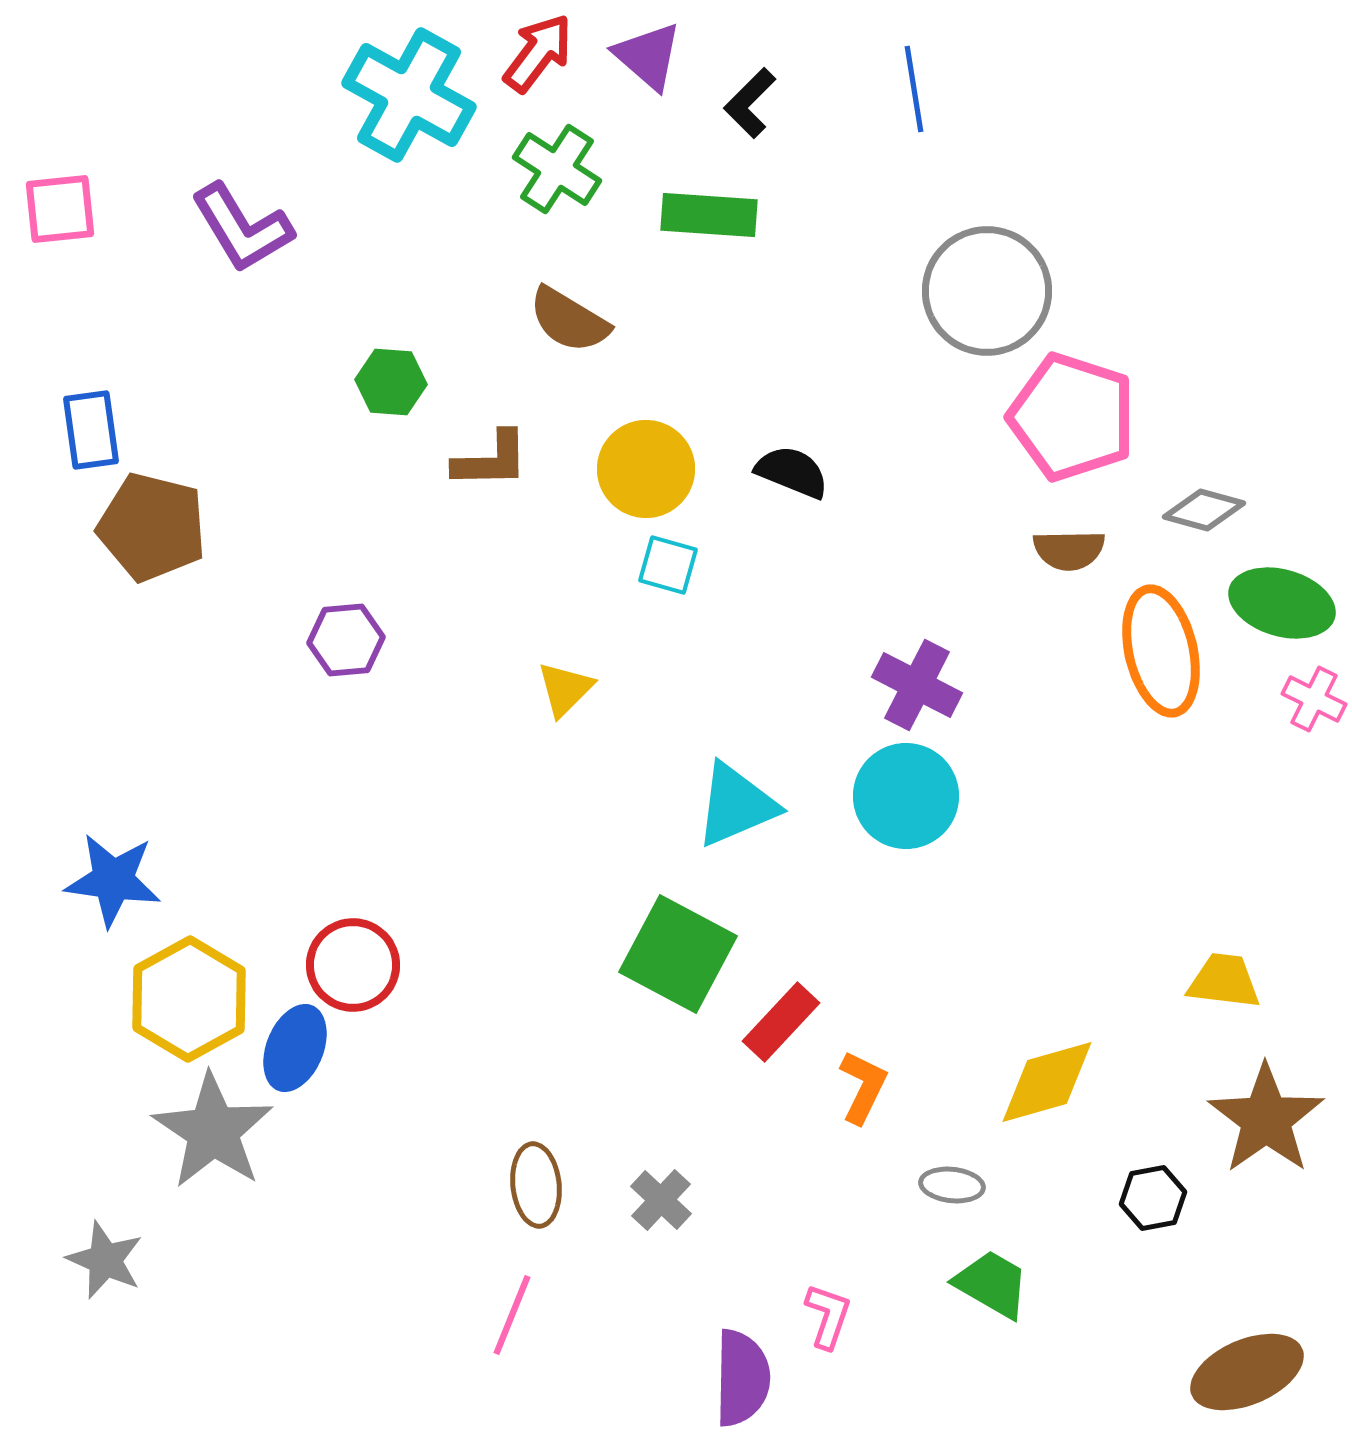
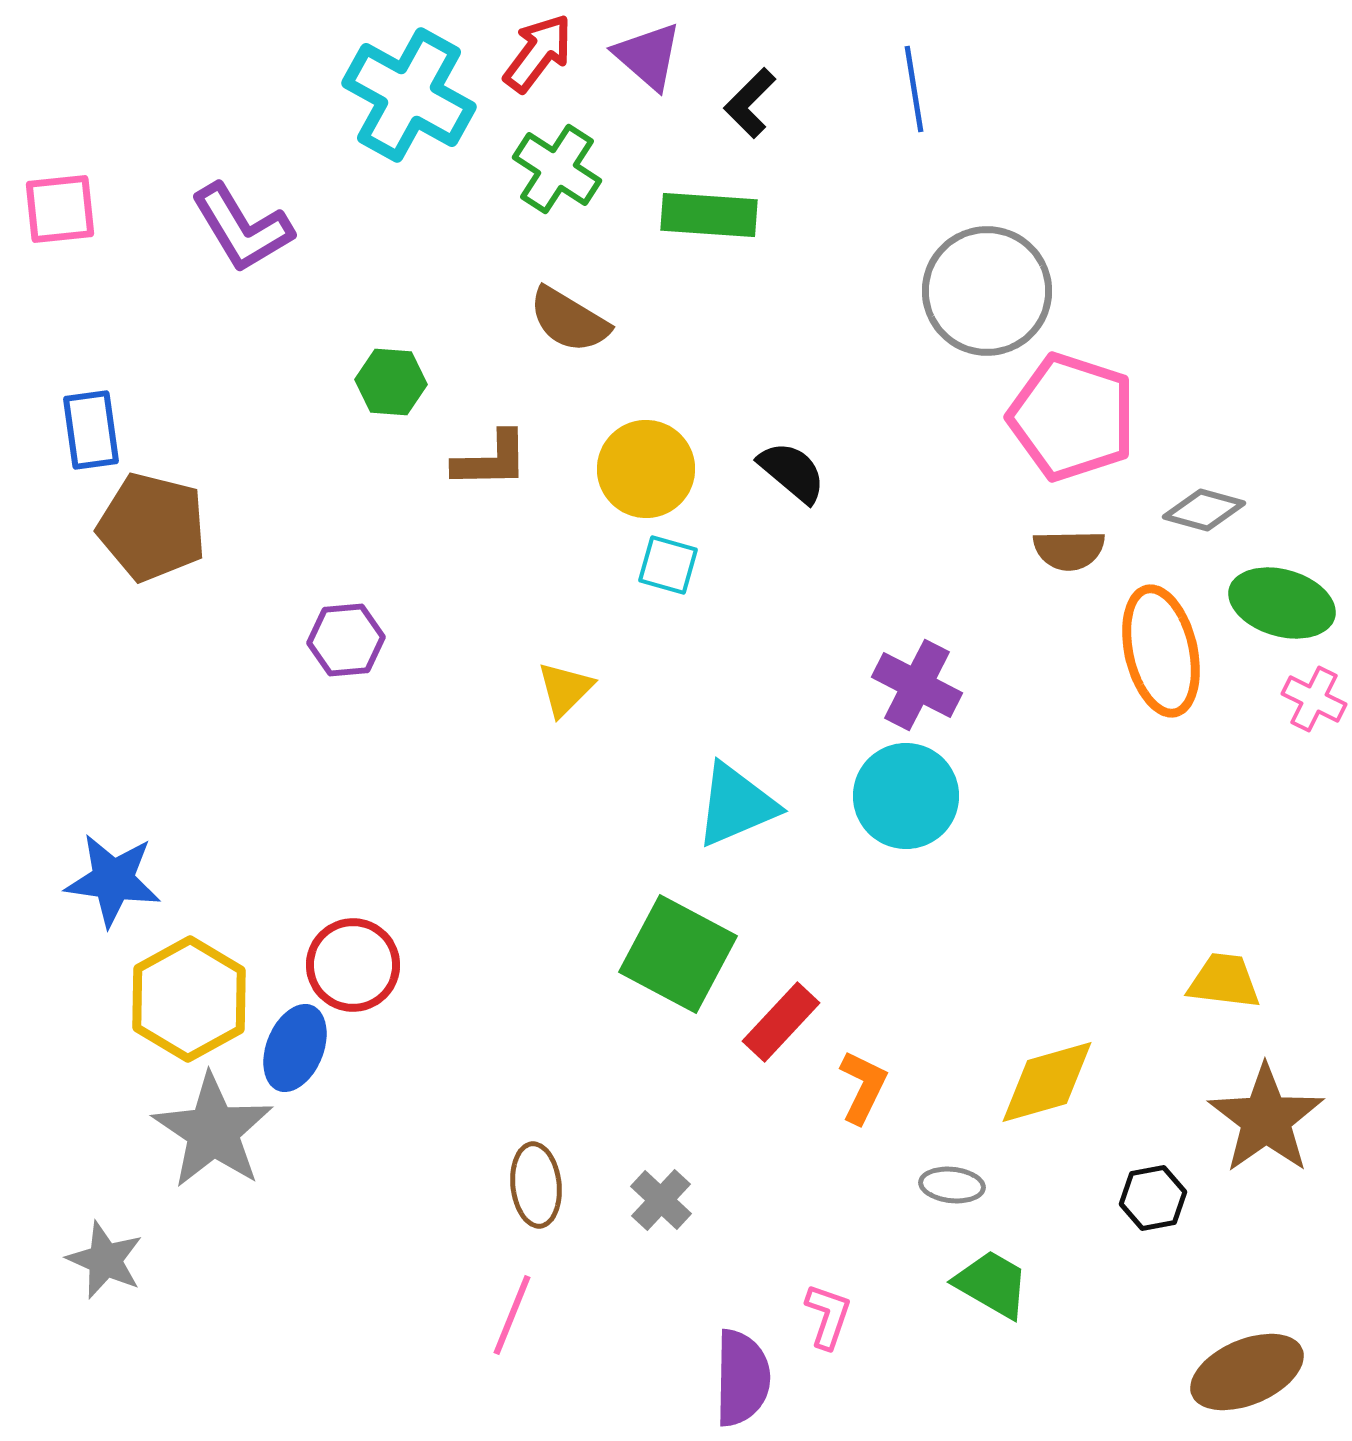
black semicircle at (792, 472): rotated 18 degrees clockwise
